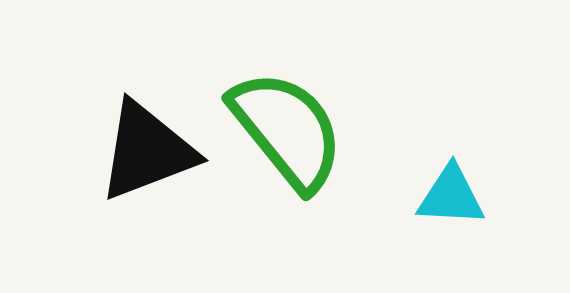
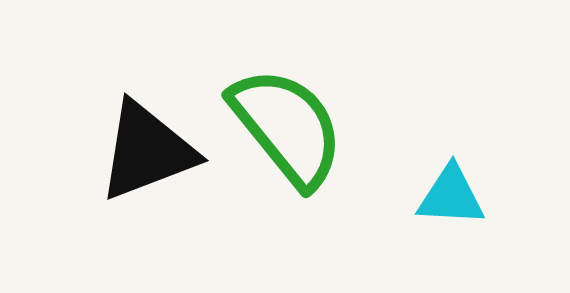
green semicircle: moved 3 px up
